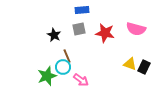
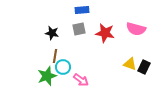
black star: moved 2 px left, 2 px up; rotated 16 degrees counterclockwise
brown line: moved 12 px left; rotated 32 degrees clockwise
